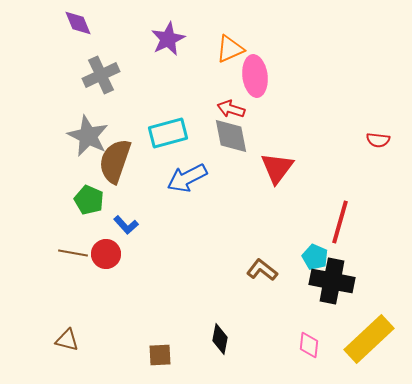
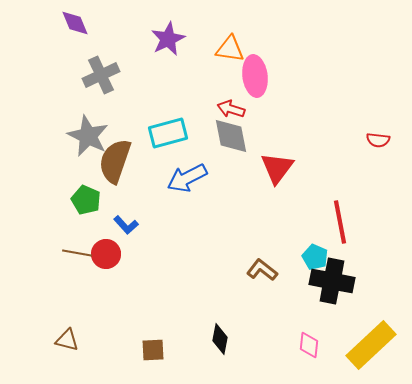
purple diamond: moved 3 px left
orange triangle: rotated 32 degrees clockwise
green pentagon: moved 3 px left
red line: rotated 27 degrees counterclockwise
brown line: moved 4 px right
yellow rectangle: moved 2 px right, 6 px down
brown square: moved 7 px left, 5 px up
